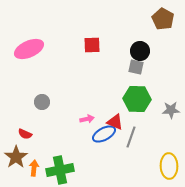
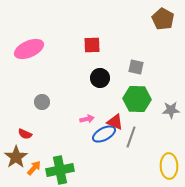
black circle: moved 40 px left, 27 px down
orange arrow: rotated 35 degrees clockwise
